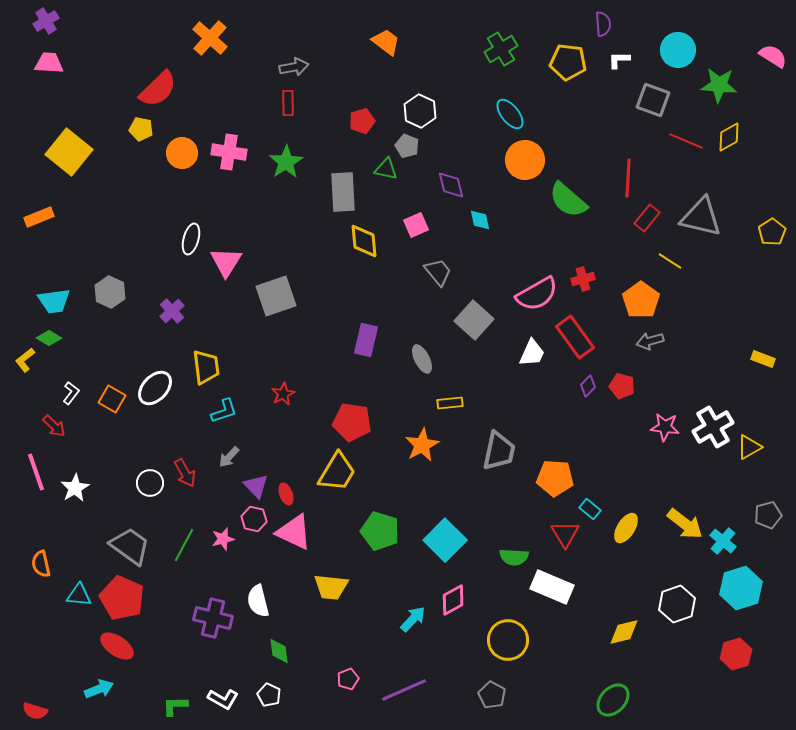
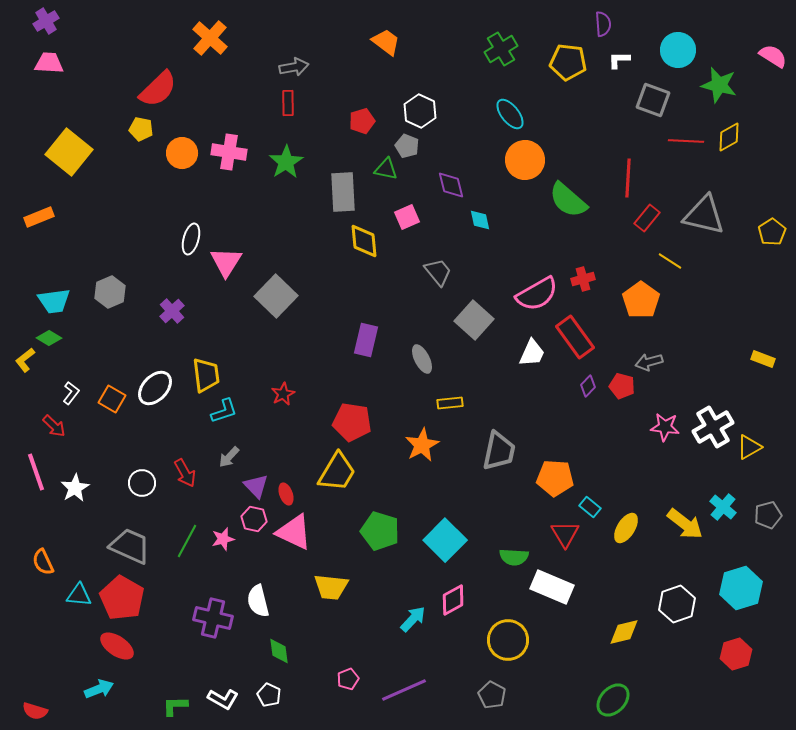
green star at (719, 85): rotated 9 degrees clockwise
red line at (686, 141): rotated 20 degrees counterclockwise
gray triangle at (701, 217): moved 3 px right, 2 px up
pink square at (416, 225): moved 9 px left, 8 px up
gray hexagon at (110, 292): rotated 12 degrees clockwise
gray square at (276, 296): rotated 27 degrees counterclockwise
gray arrow at (650, 341): moved 1 px left, 21 px down
yellow trapezoid at (206, 367): moved 8 px down
white circle at (150, 483): moved 8 px left
cyan rectangle at (590, 509): moved 2 px up
cyan cross at (723, 541): moved 34 px up
green line at (184, 545): moved 3 px right, 4 px up
gray trapezoid at (130, 546): rotated 12 degrees counterclockwise
orange semicircle at (41, 564): moved 2 px right, 2 px up; rotated 12 degrees counterclockwise
red pentagon at (122, 598): rotated 6 degrees clockwise
